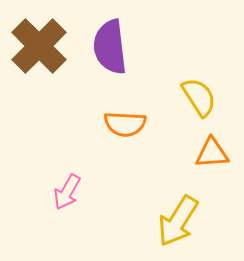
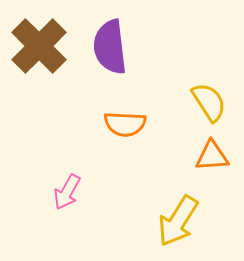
yellow semicircle: moved 10 px right, 5 px down
orange triangle: moved 3 px down
